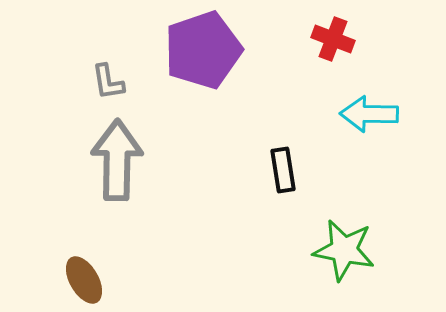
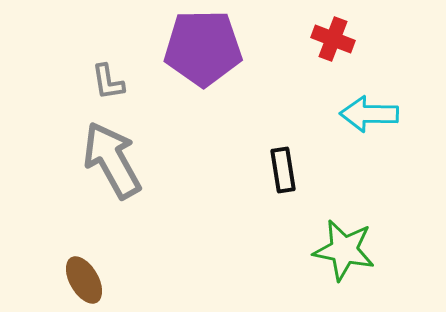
purple pentagon: moved 2 px up; rotated 18 degrees clockwise
gray arrow: moved 5 px left; rotated 30 degrees counterclockwise
